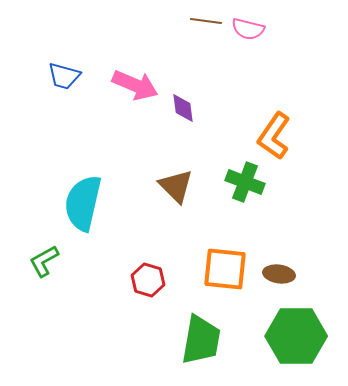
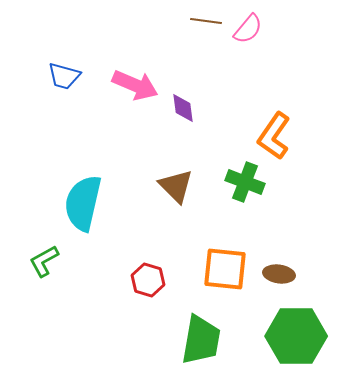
pink semicircle: rotated 64 degrees counterclockwise
